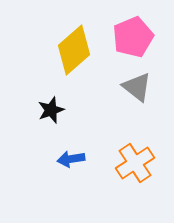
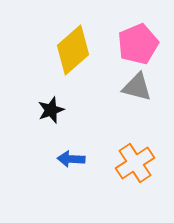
pink pentagon: moved 5 px right, 7 px down
yellow diamond: moved 1 px left
gray triangle: rotated 24 degrees counterclockwise
blue arrow: rotated 12 degrees clockwise
